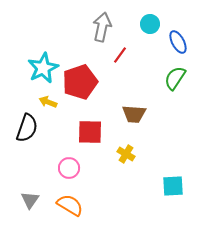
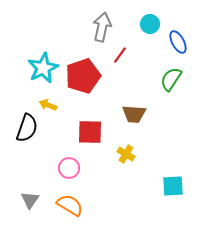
green semicircle: moved 4 px left, 1 px down
red pentagon: moved 3 px right, 6 px up
yellow arrow: moved 3 px down
